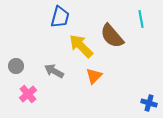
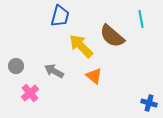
blue trapezoid: moved 1 px up
brown semicircle: rotated 8 degrees counterclockwise
orange triangle: rotated 36 degrees counterclockwise
pink cross: moved 2 px right, 1 px up
